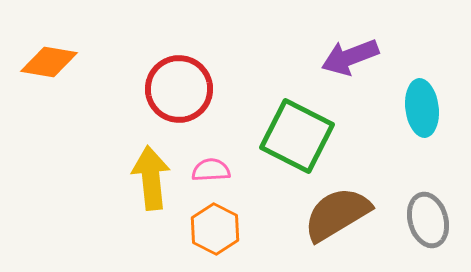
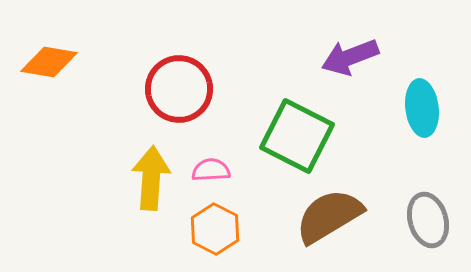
yellow arrow: rotated 10 degrees clockwise
brown semicircle: moved 8 px left, 2 px down
